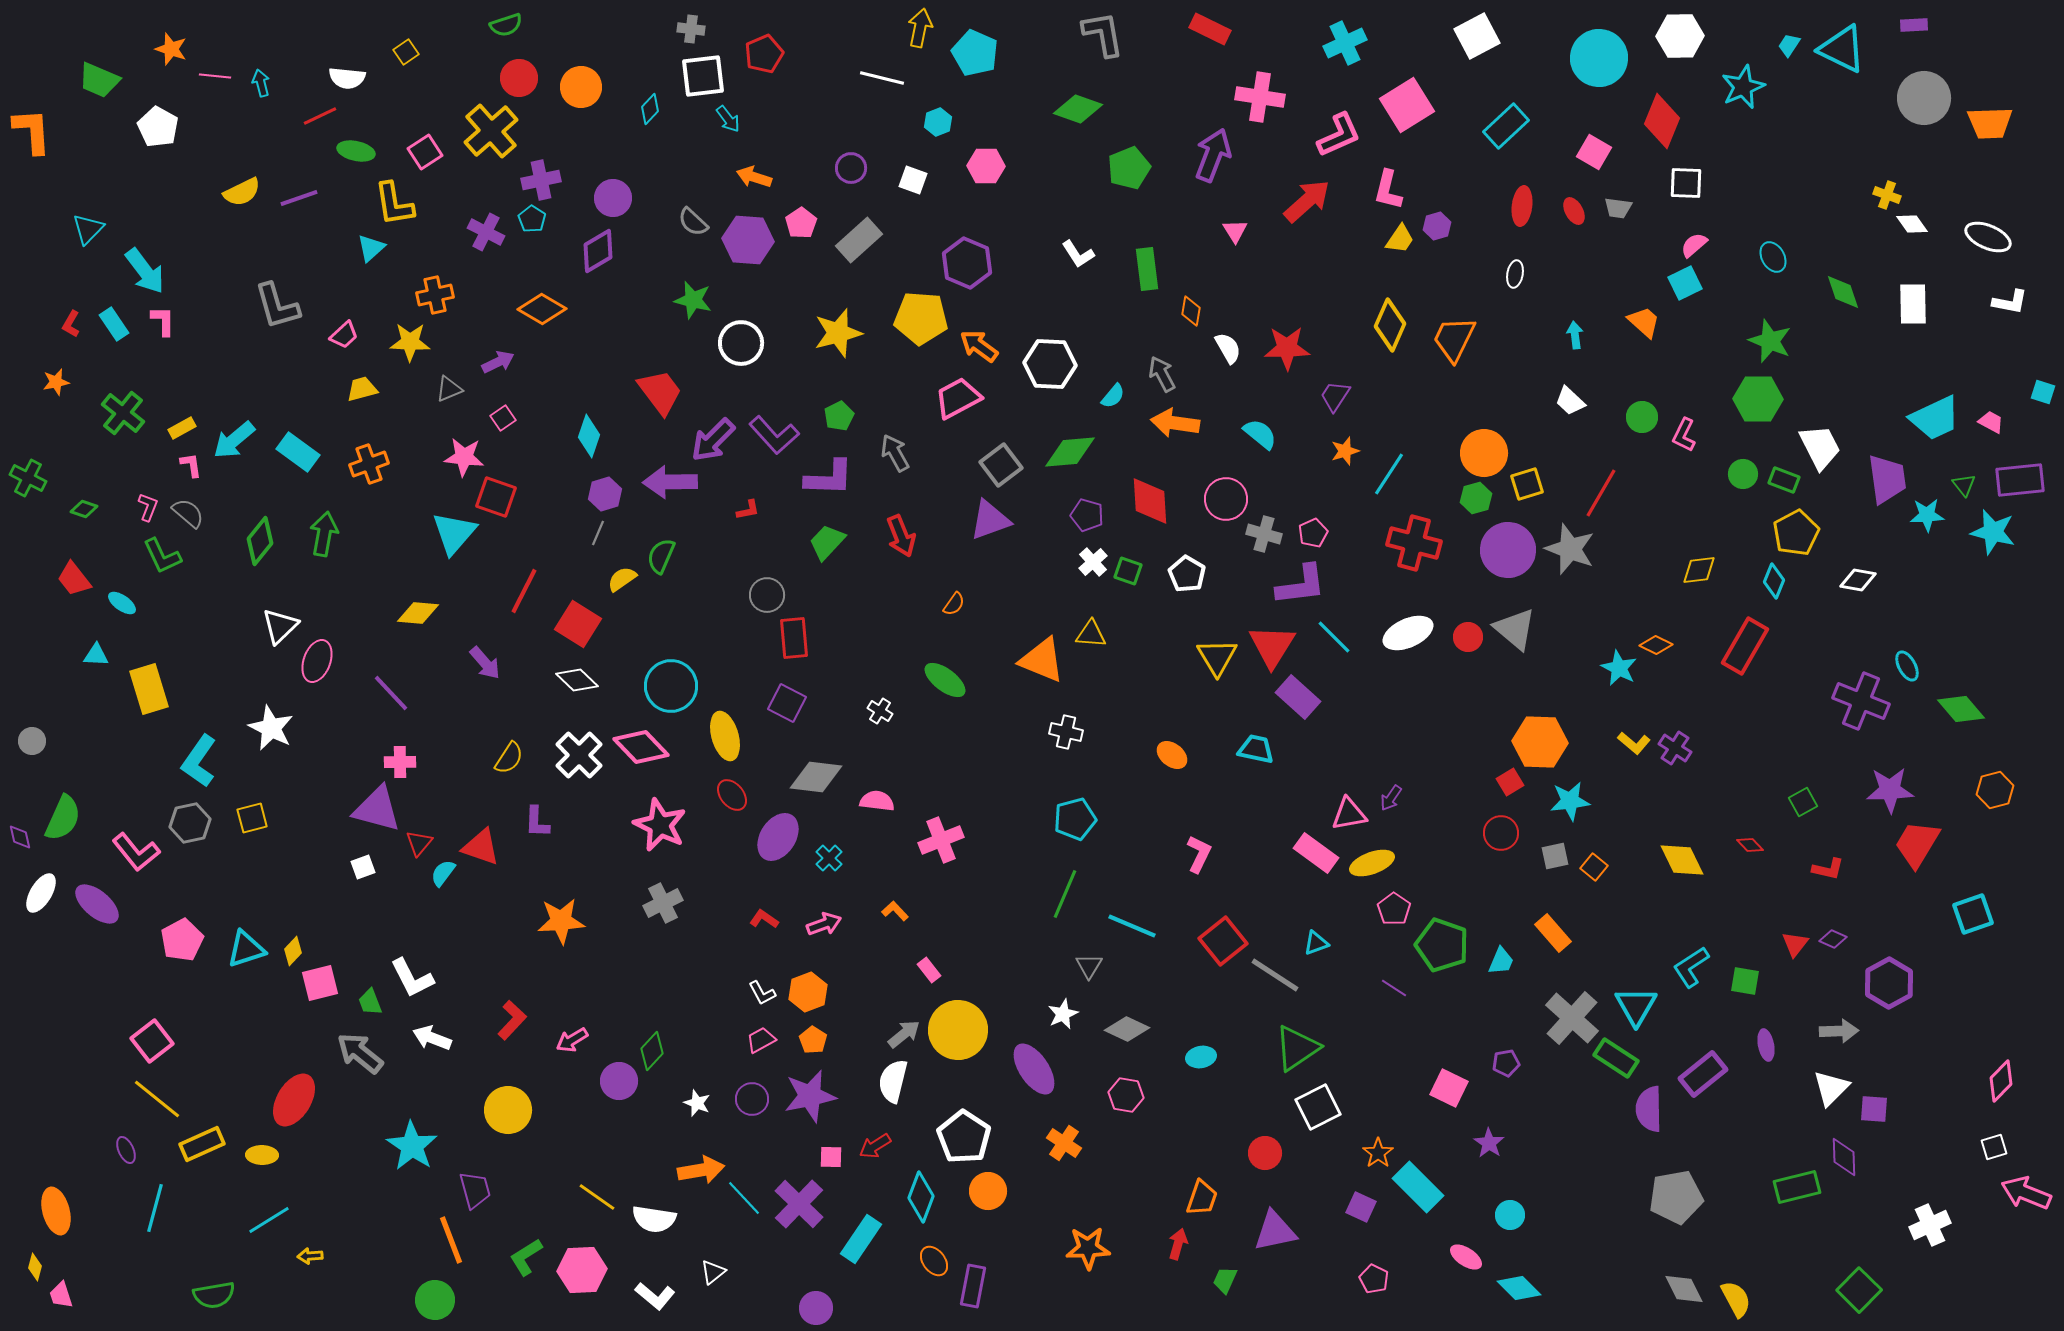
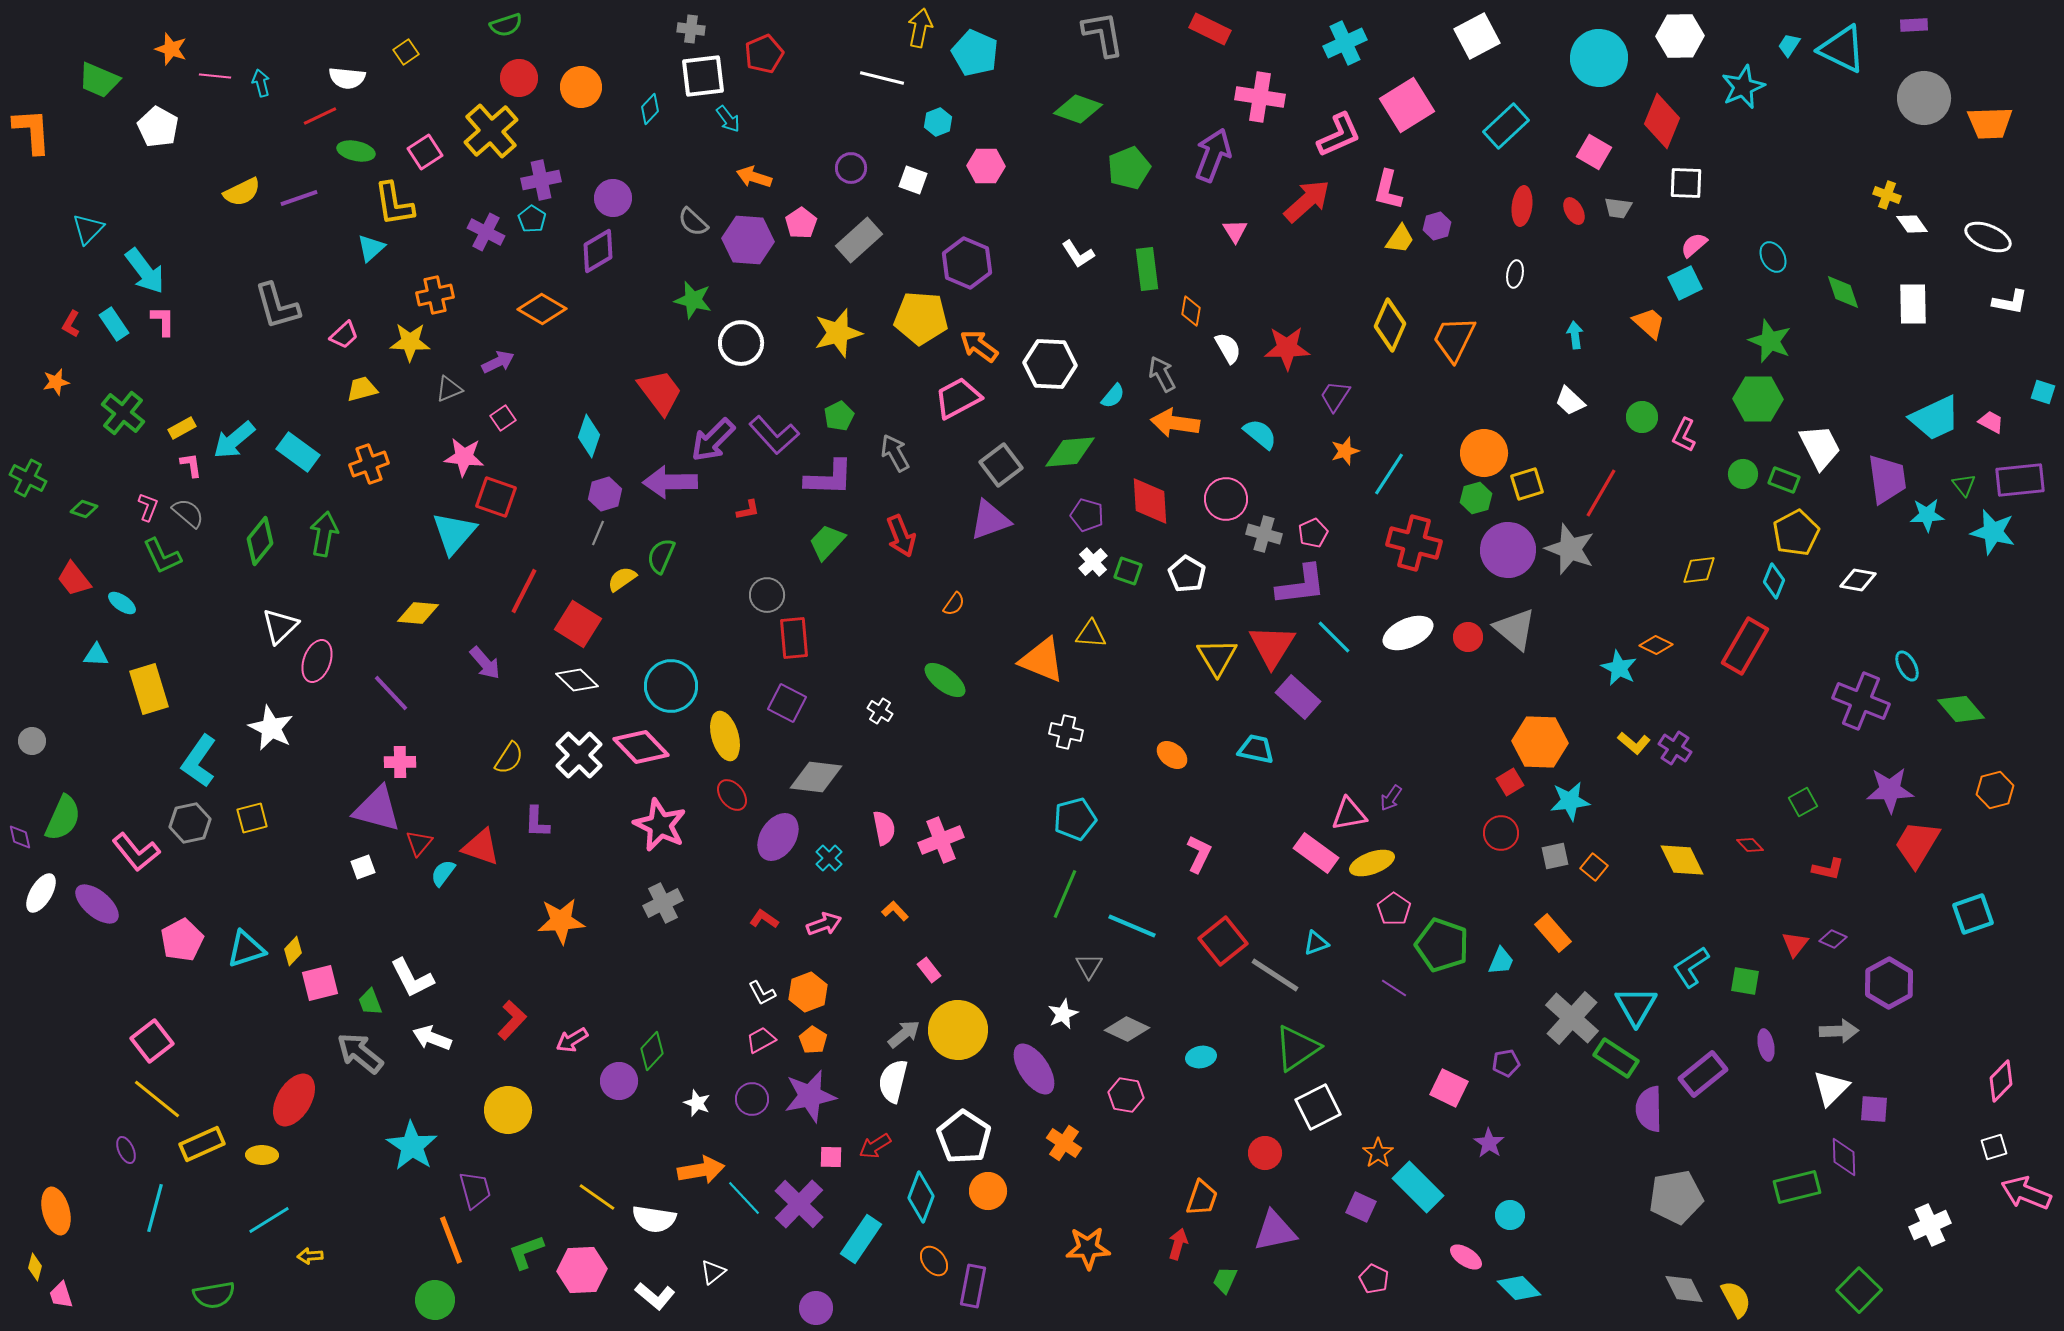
orange trapezoid at (1644, 322): moved 5 px right, 1 px down
pink semicircle at (877, 801): moved 7 px right, 27 px down; rotated 72 degrees clockwise
green L-shape at (526, 1257): moved 5 px up; rotated 12 degrees clockwise
